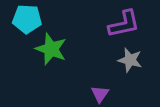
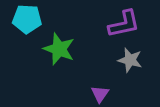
green star: moved 8 px right
